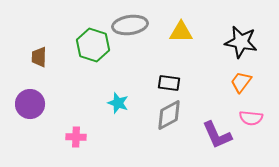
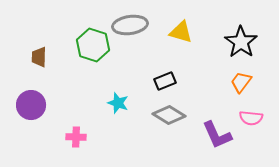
yellow triangle: rotated 15 degrees clockwise
black star: rotated 24 degrees clockwise
black rectangle: moved 4 px left, 2 px up; rotated 30 degrees counterclockwise
purple circle: moved 1 px right, 1 px down
gray diamond: rotated 60 degrees clockwise
